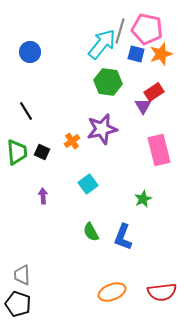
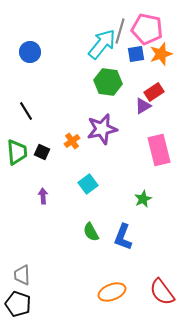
blue square: rotated 24 degrees counterclockwise
purple triangle: rotated 30 degrees clockwise
red semicircle: rotated 60 degrees clockwise
